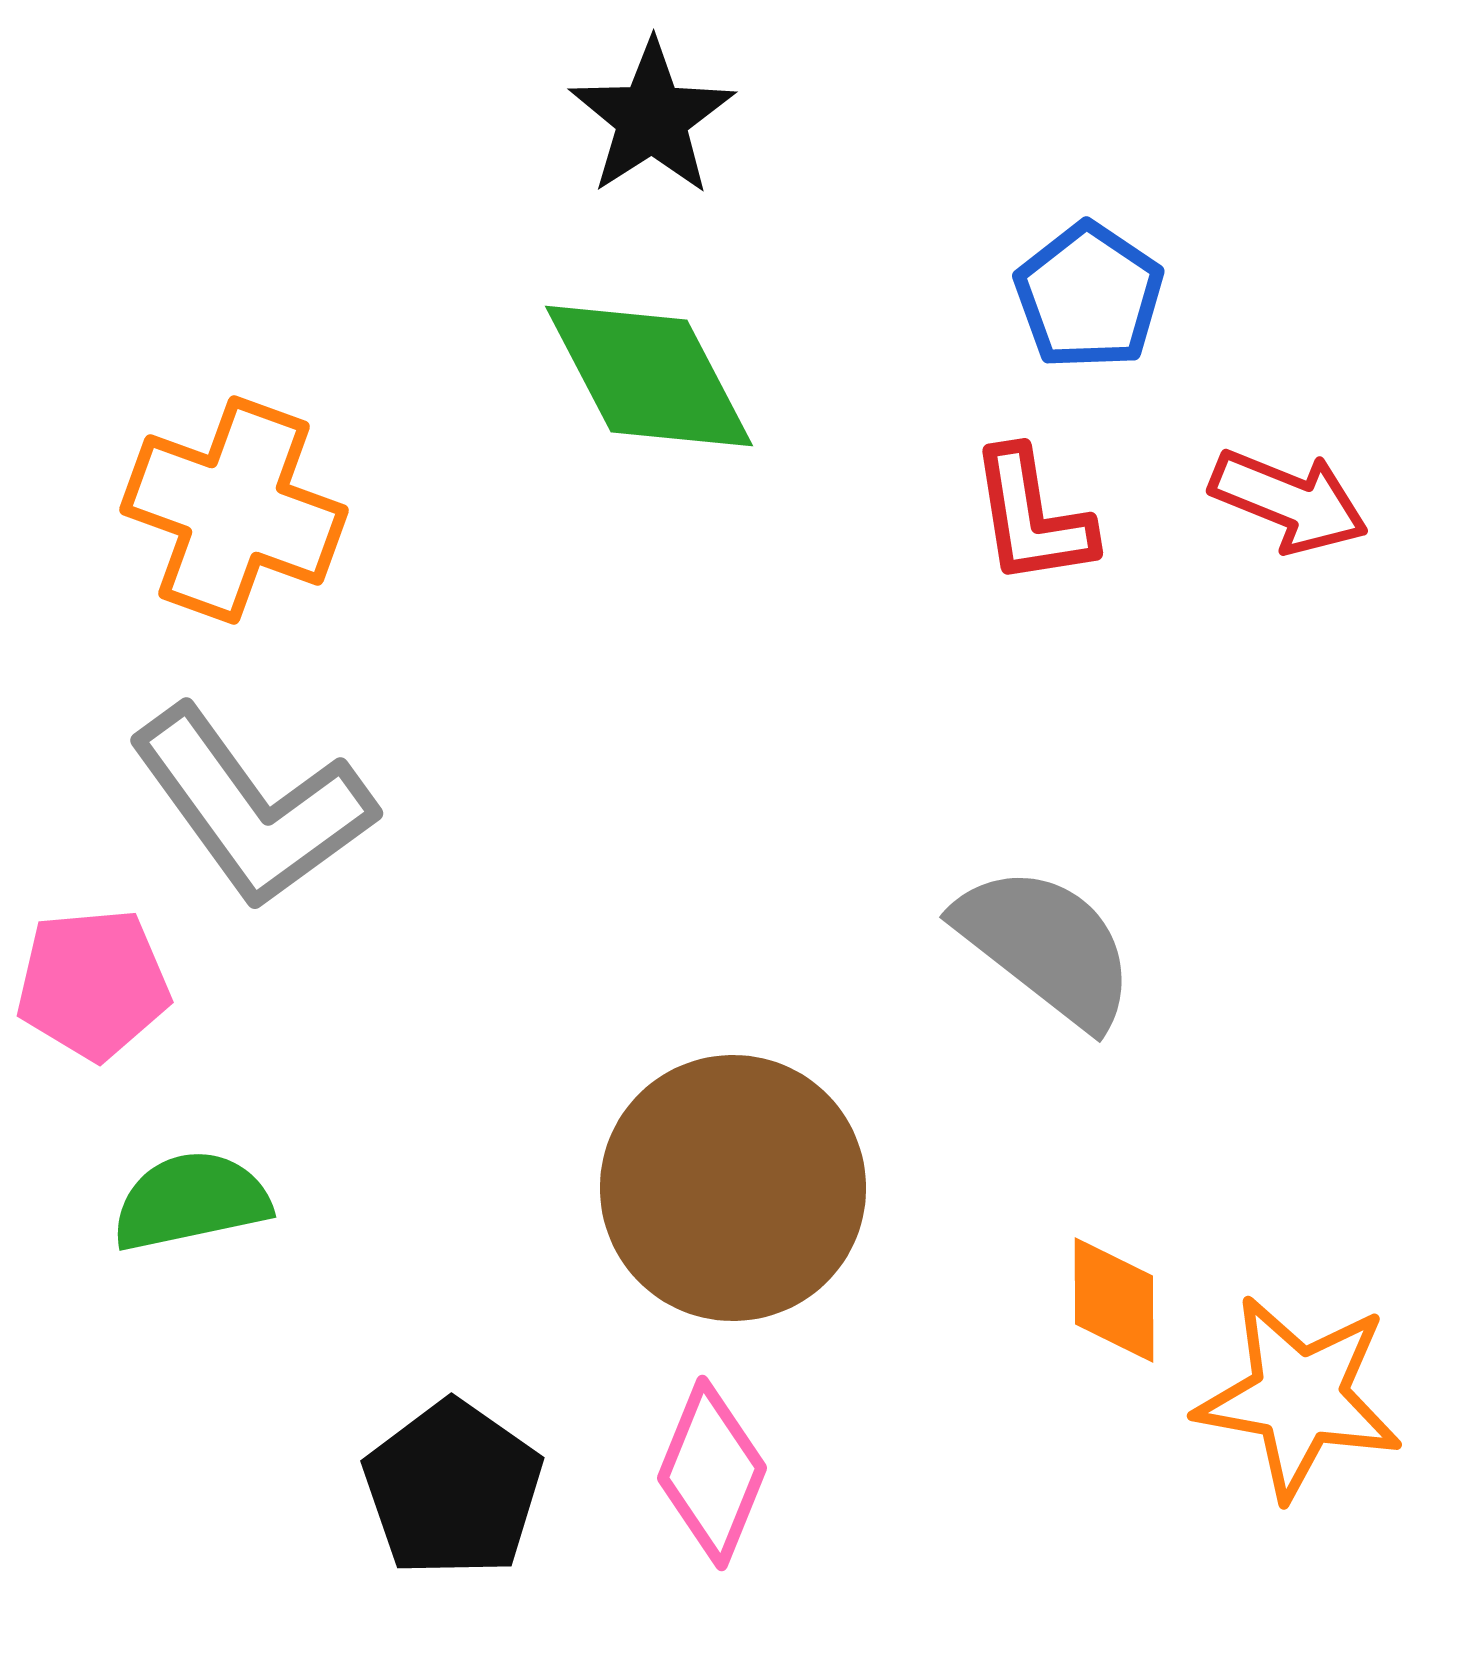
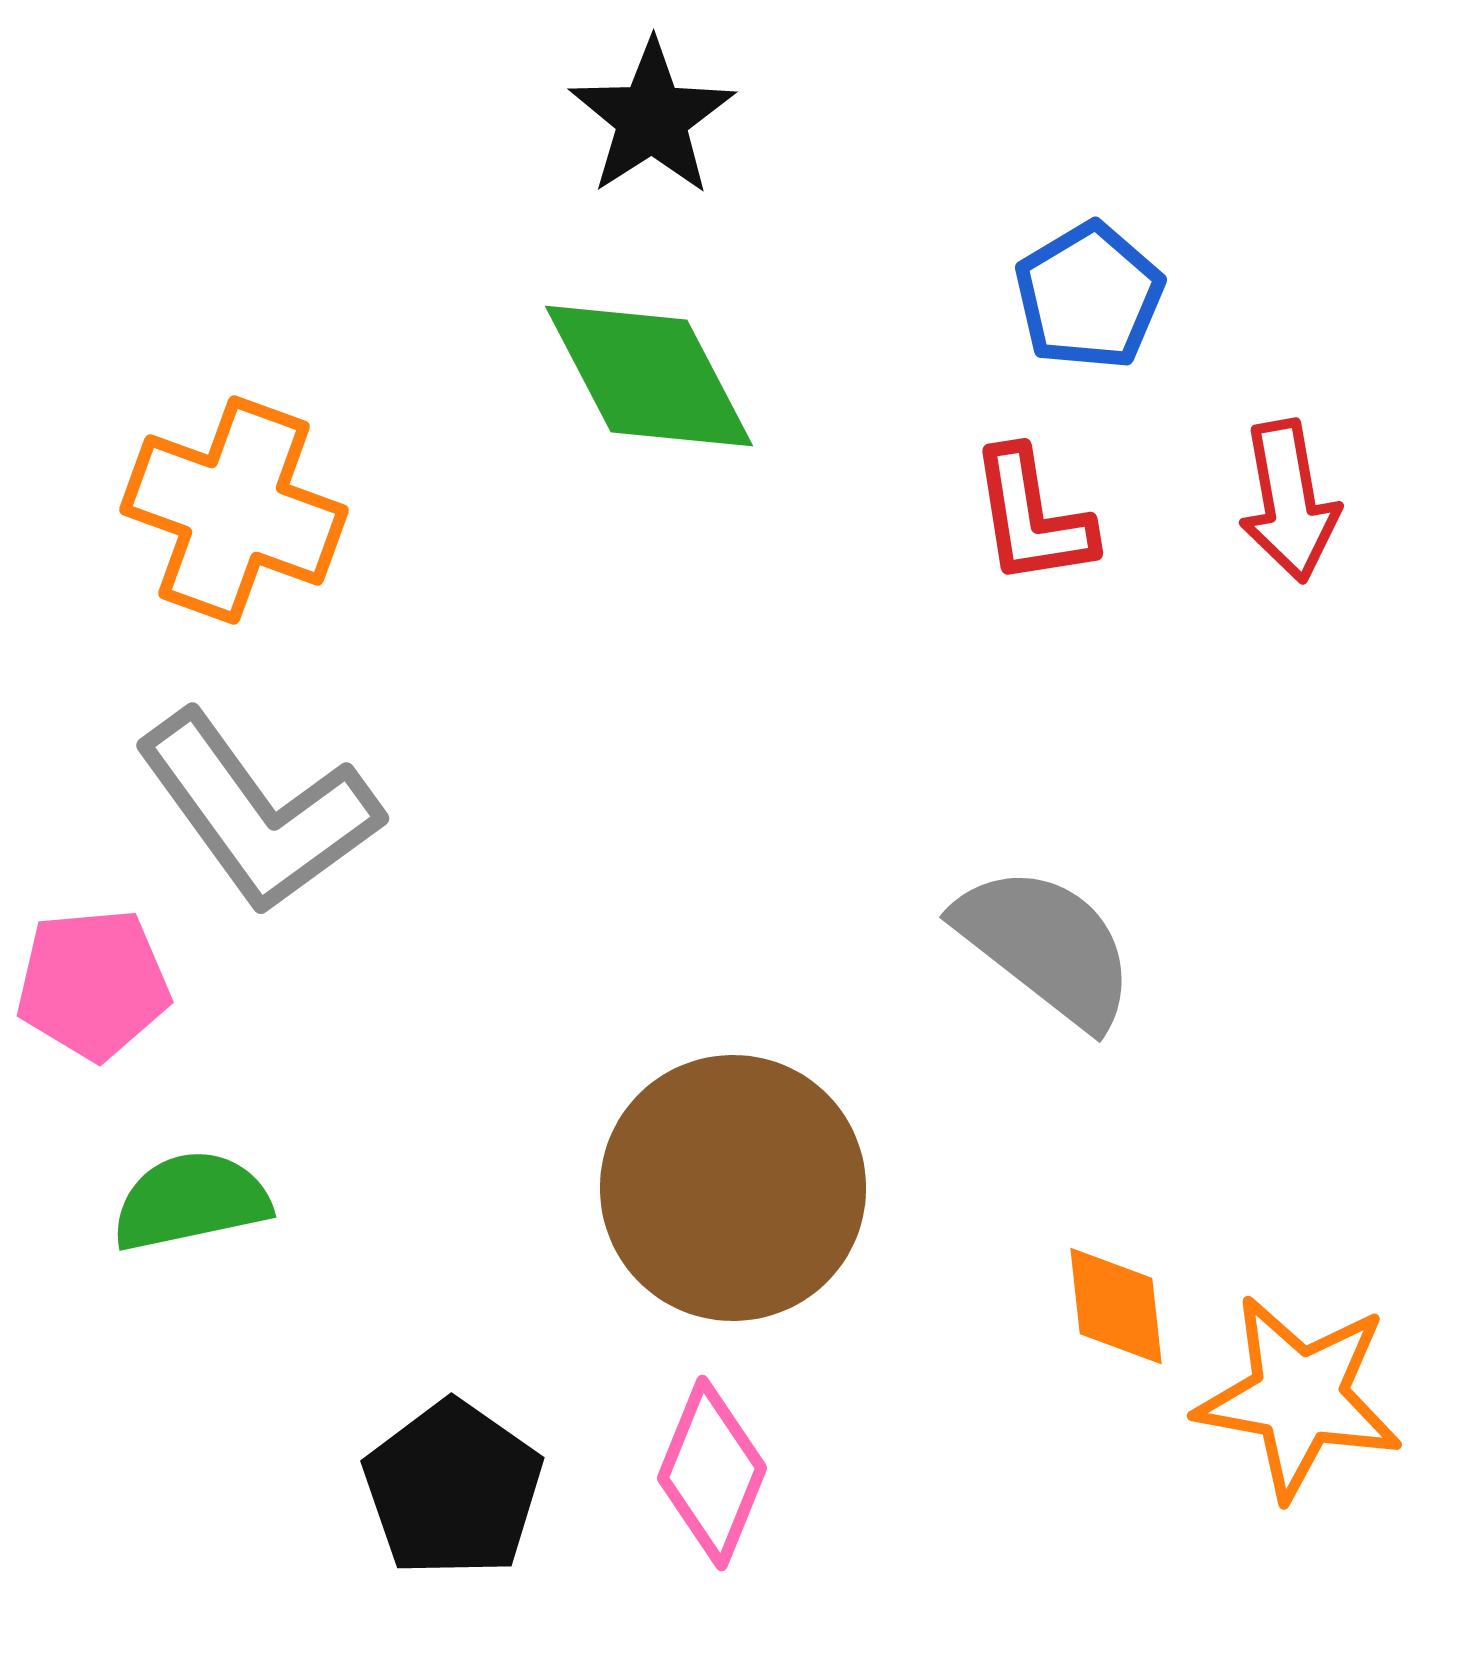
blue pentagon: rotated 7 degrees clockwise
red arrow: rotated 58 degrees clockwise
gray L-shape: moved 6 px right, 5 px down
orange diamond: moved 2 px right, 6 px down; rotated 6 degrees counterclockwise
